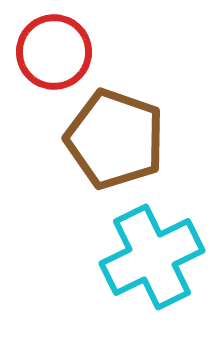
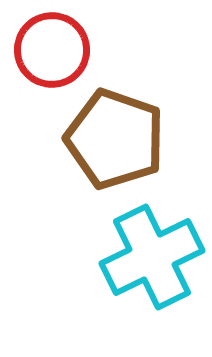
red circle: moved 2 px left, 2 px up
